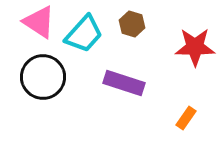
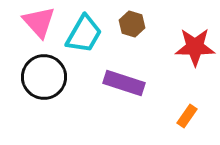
pink triangle: rotated 15 degrees clockwise
cyan trapezoid: rotated 12 degrees counterclockwise
black circle: moved 1 px right
orange rectangle: moved 1 px right, 2 px up
